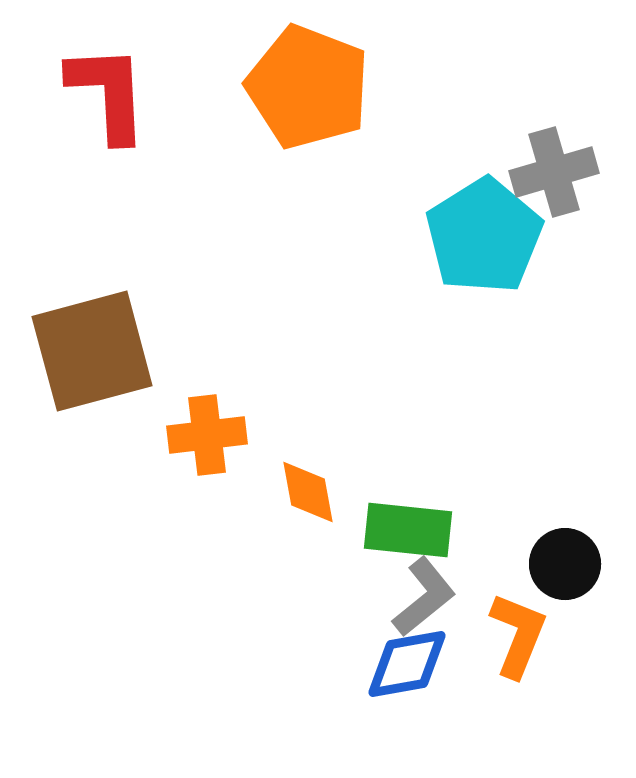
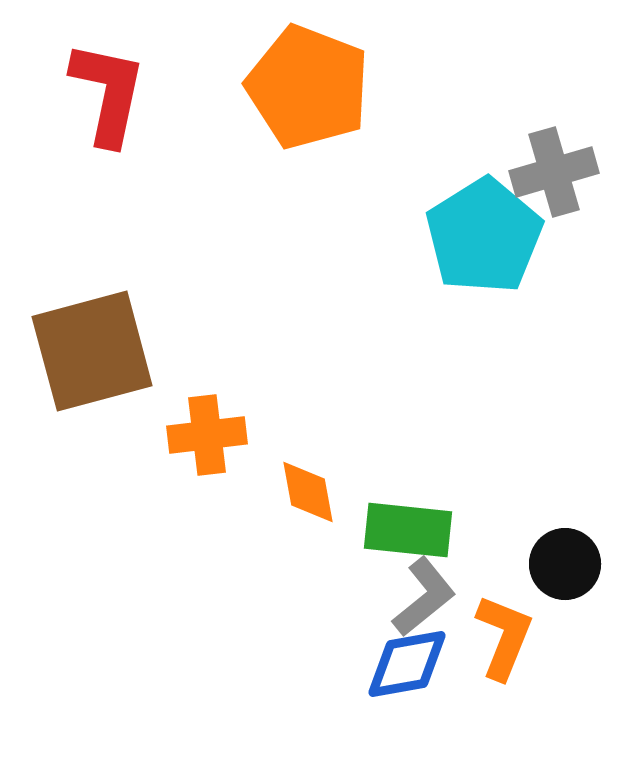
red L-shape: rotated 15 degrees clockwise
orange L-shape: moved 14 px left, 2 px down
